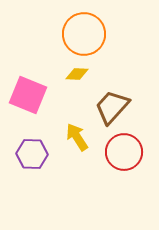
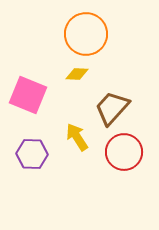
orange circle: moved 2 px right
brown trapezoid: moved 1 px down
